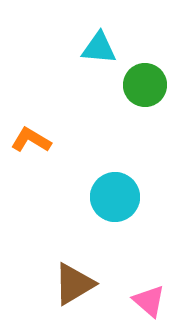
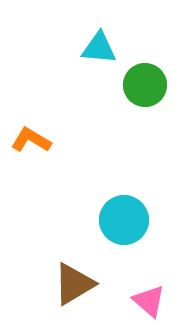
cyan circle: moved 9 px right, 23 px down
